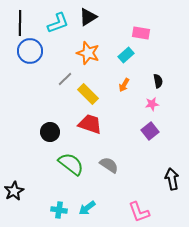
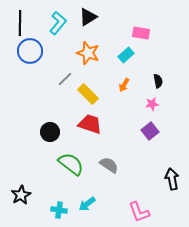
cyan L-shape: rotated 30 degrees counterclockwise
black star: moved 7 px right, 4 px down
cyan arrow: moved 4 px up
